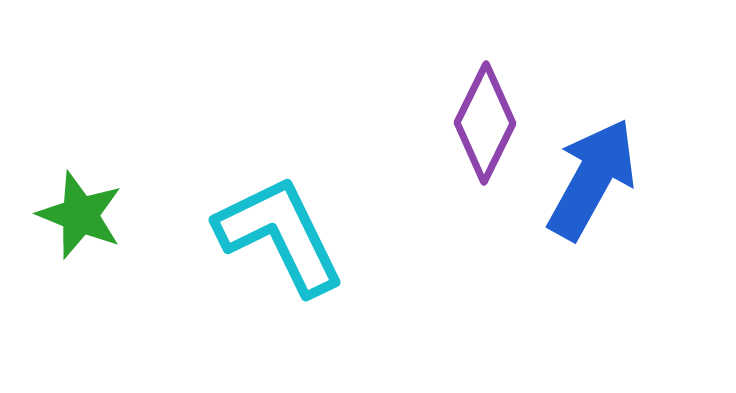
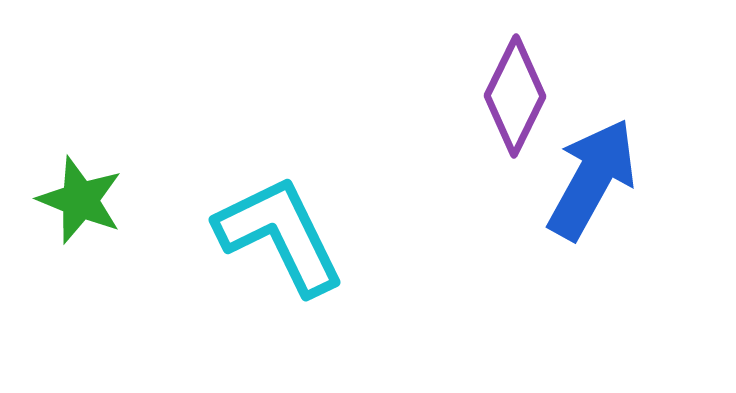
purple diamond: moved 30 px right, 27 px up
green star: moved 15 px up
